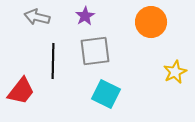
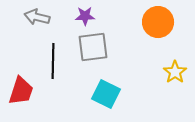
purple star: rotated 30 degrees clockwise
orange circle: moved 7 px right
gray square: moved 2 px left, 4 px up
yellow star: rotated 10 degrees counterclockwise
red trapezoid: rotated 20 degrees counterclockwise
